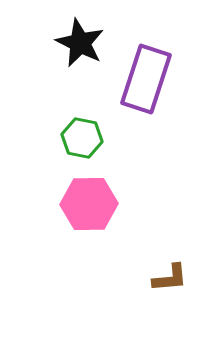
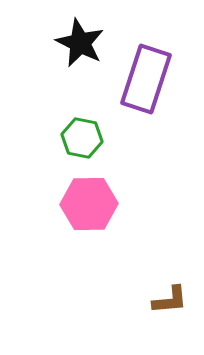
brown L-shape: moved 22 px down
